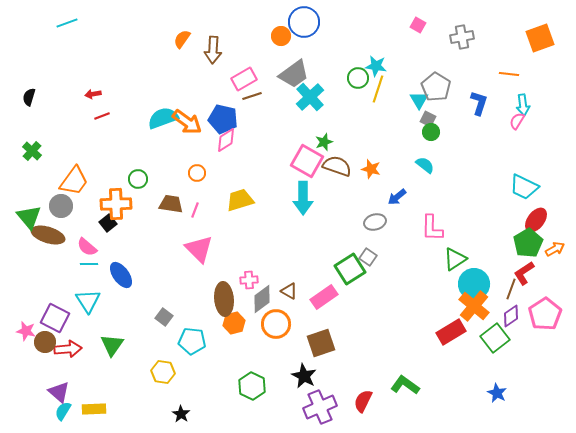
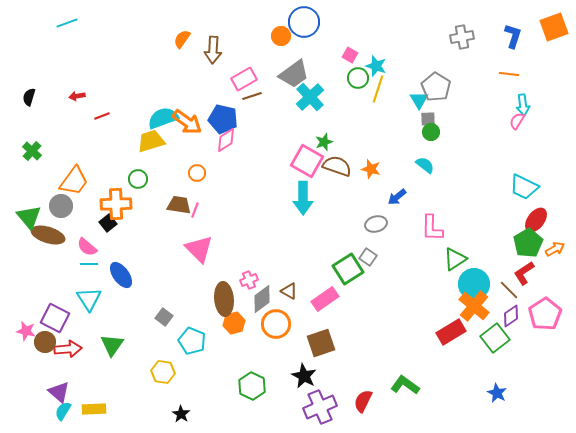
pink square at (418, 25): moved 68 px left, 30 px down
orange square at (540, 38): moved 14 px right, 11 px up
cyan star at (376, 66): rotated 10 degrees clockwise
red arrow at (93, 94): moved 16 px left, 2 px down
blue L-shape at (479, 103): moved 34 px right, 67 px up
gray square at (428, 119): rotated 28 degrees counterclockwise
yellow trapezoid at (240, 200): moved 89 px left, 59 px up
brown trapezoid at (171, 204): moved 8 px right, 1 px down
gray ellipse at (375, 222): moved 1 px right, 2 px down
green square at (350, 269): moved 2 px left
pink cross at (249, 280): rotated 18 degrees counterclockwise
brown line at (511, 289): moved 2 px left, 1 px down; rotated 65 degrees counterclockwise
pink rectangle at (324, 297): moved 1 px right, 2 px down
cyan triangle at (88, 301): moved 1 px right, 2 px up
cyan pentagon at (192, 341): rotated 16 degrees clockwise
